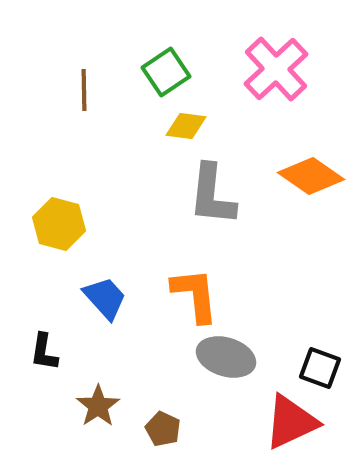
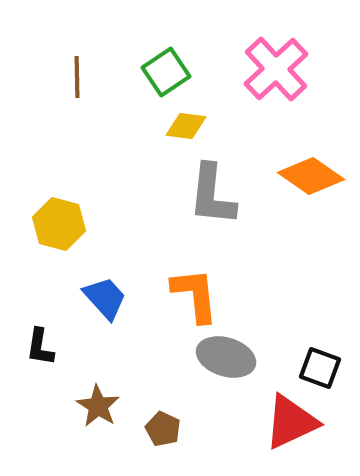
brown line: moved 7 px left, 13 px up
black L-shape: moved 4 px left, 5 px up
brown star: rotated 6 degrees counterclockwise
